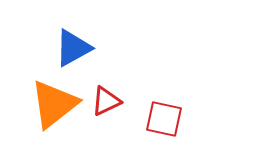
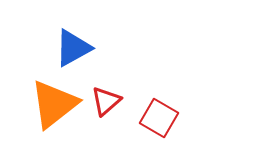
red triangle: rotated 16 degrees counterclockwise
red square: moved 5 px left, 1 px up; rotated 18 degrees clockwise
